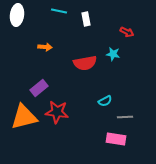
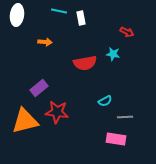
white rectangle: moved 5 px left, 1 px up
orange arrow: moved 5 px up
orange triangle: moved 1 px right, 4 px down
